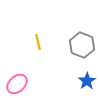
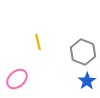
gray hexagon: moved 1 px right, 7 px down
pink ellipse: moved 5 px up
